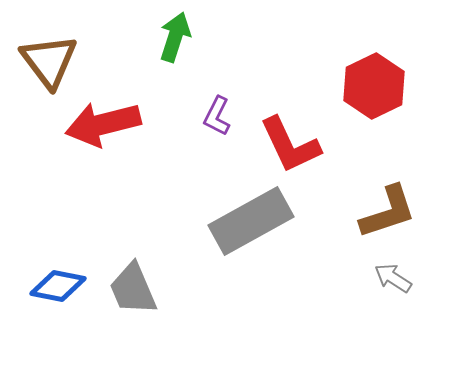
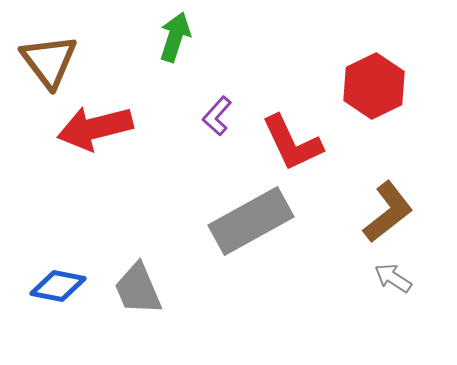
purple L-shape: rotated 15 degrees clockwise
red arrow: moved 8 px left, 4 px down
red L-shape: moved 2 px right, 2 px up
brown L-shape: rotated 20 degrees counterclockwise
gray trapezoid: moved 5 px right
